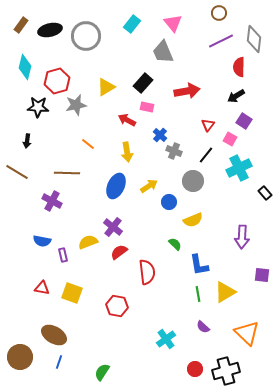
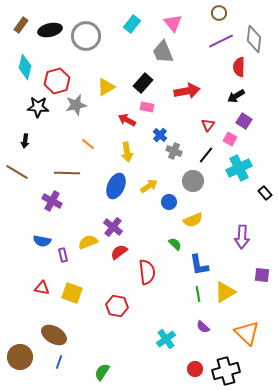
black arrow at (27, 141): moved 2 px left
